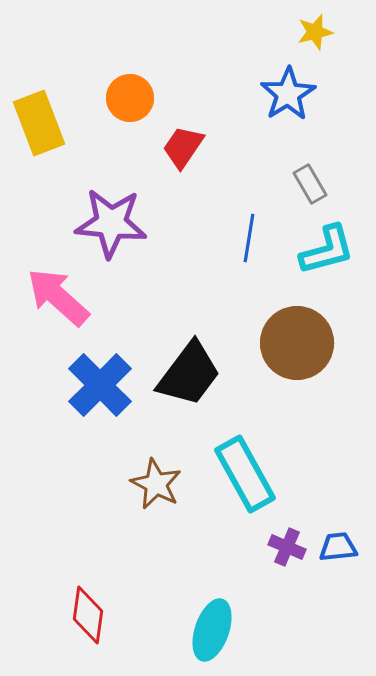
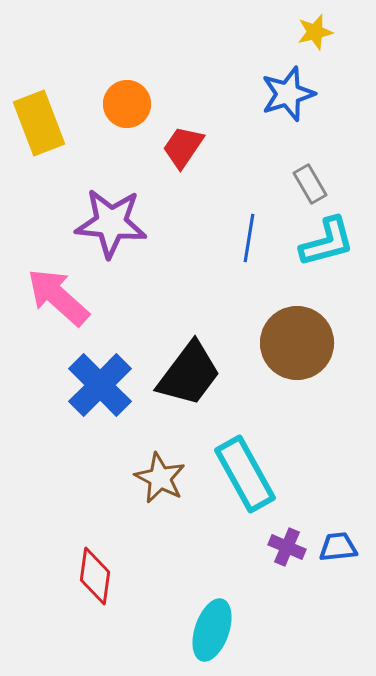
blue star: rotated 14 degrees clockwise
orange circle: moved 3 px left, 6 px down
cyan L-shape: moved 8 px up
brown star: moved 4 px right, 6 px up
red diamond: moved 7 px right, 39 px up
